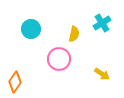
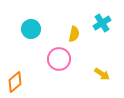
orange diamond: rotated 15 degrees clockwise
